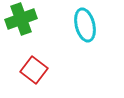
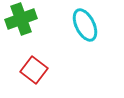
cyan ellipse: rotated 12 degrees counterclockwise
